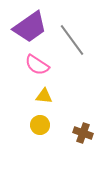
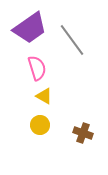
purple trapezoid: moved 1 px down
pink semicircle: moved 3 px down; rotated 140 degrees counterclockwise
yellow triangle: rotated 24 degrees clockwise
